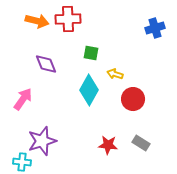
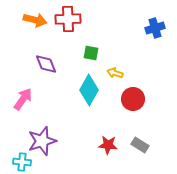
orange arrow: moved 2 px left, 1 px up
yellow arrow: moved 1 px up
gray rectangle: moved 1 px left, 2 px down
